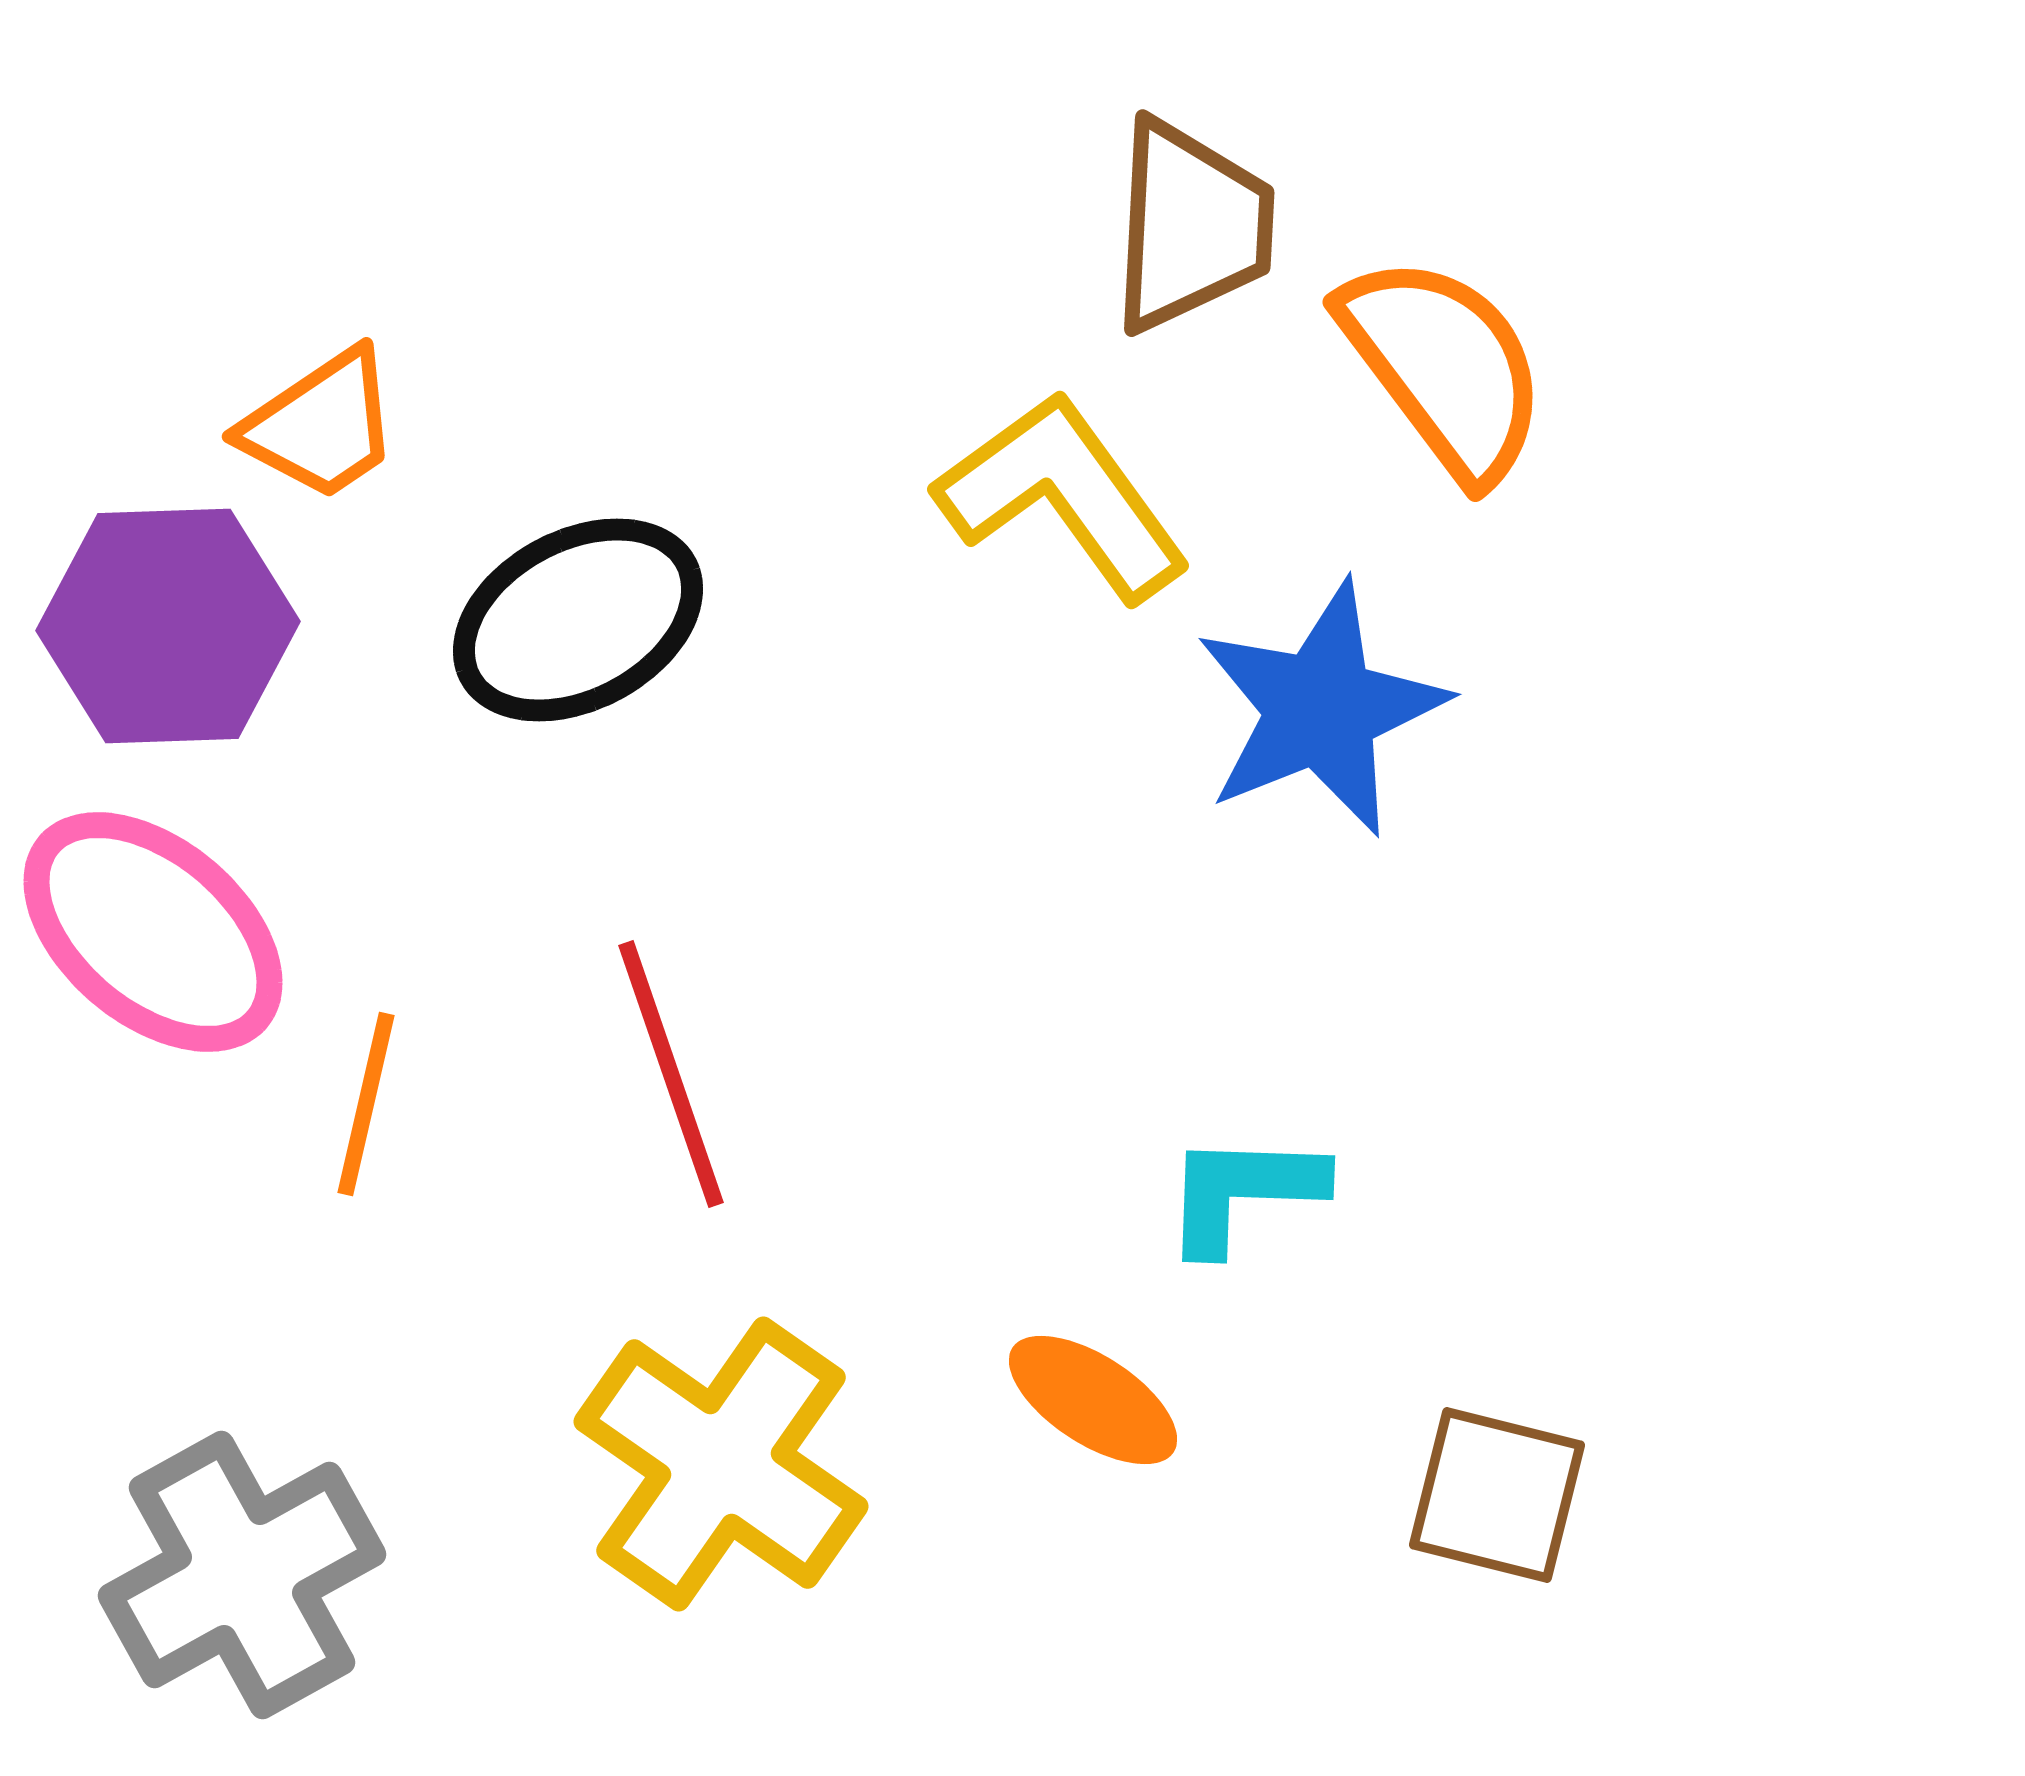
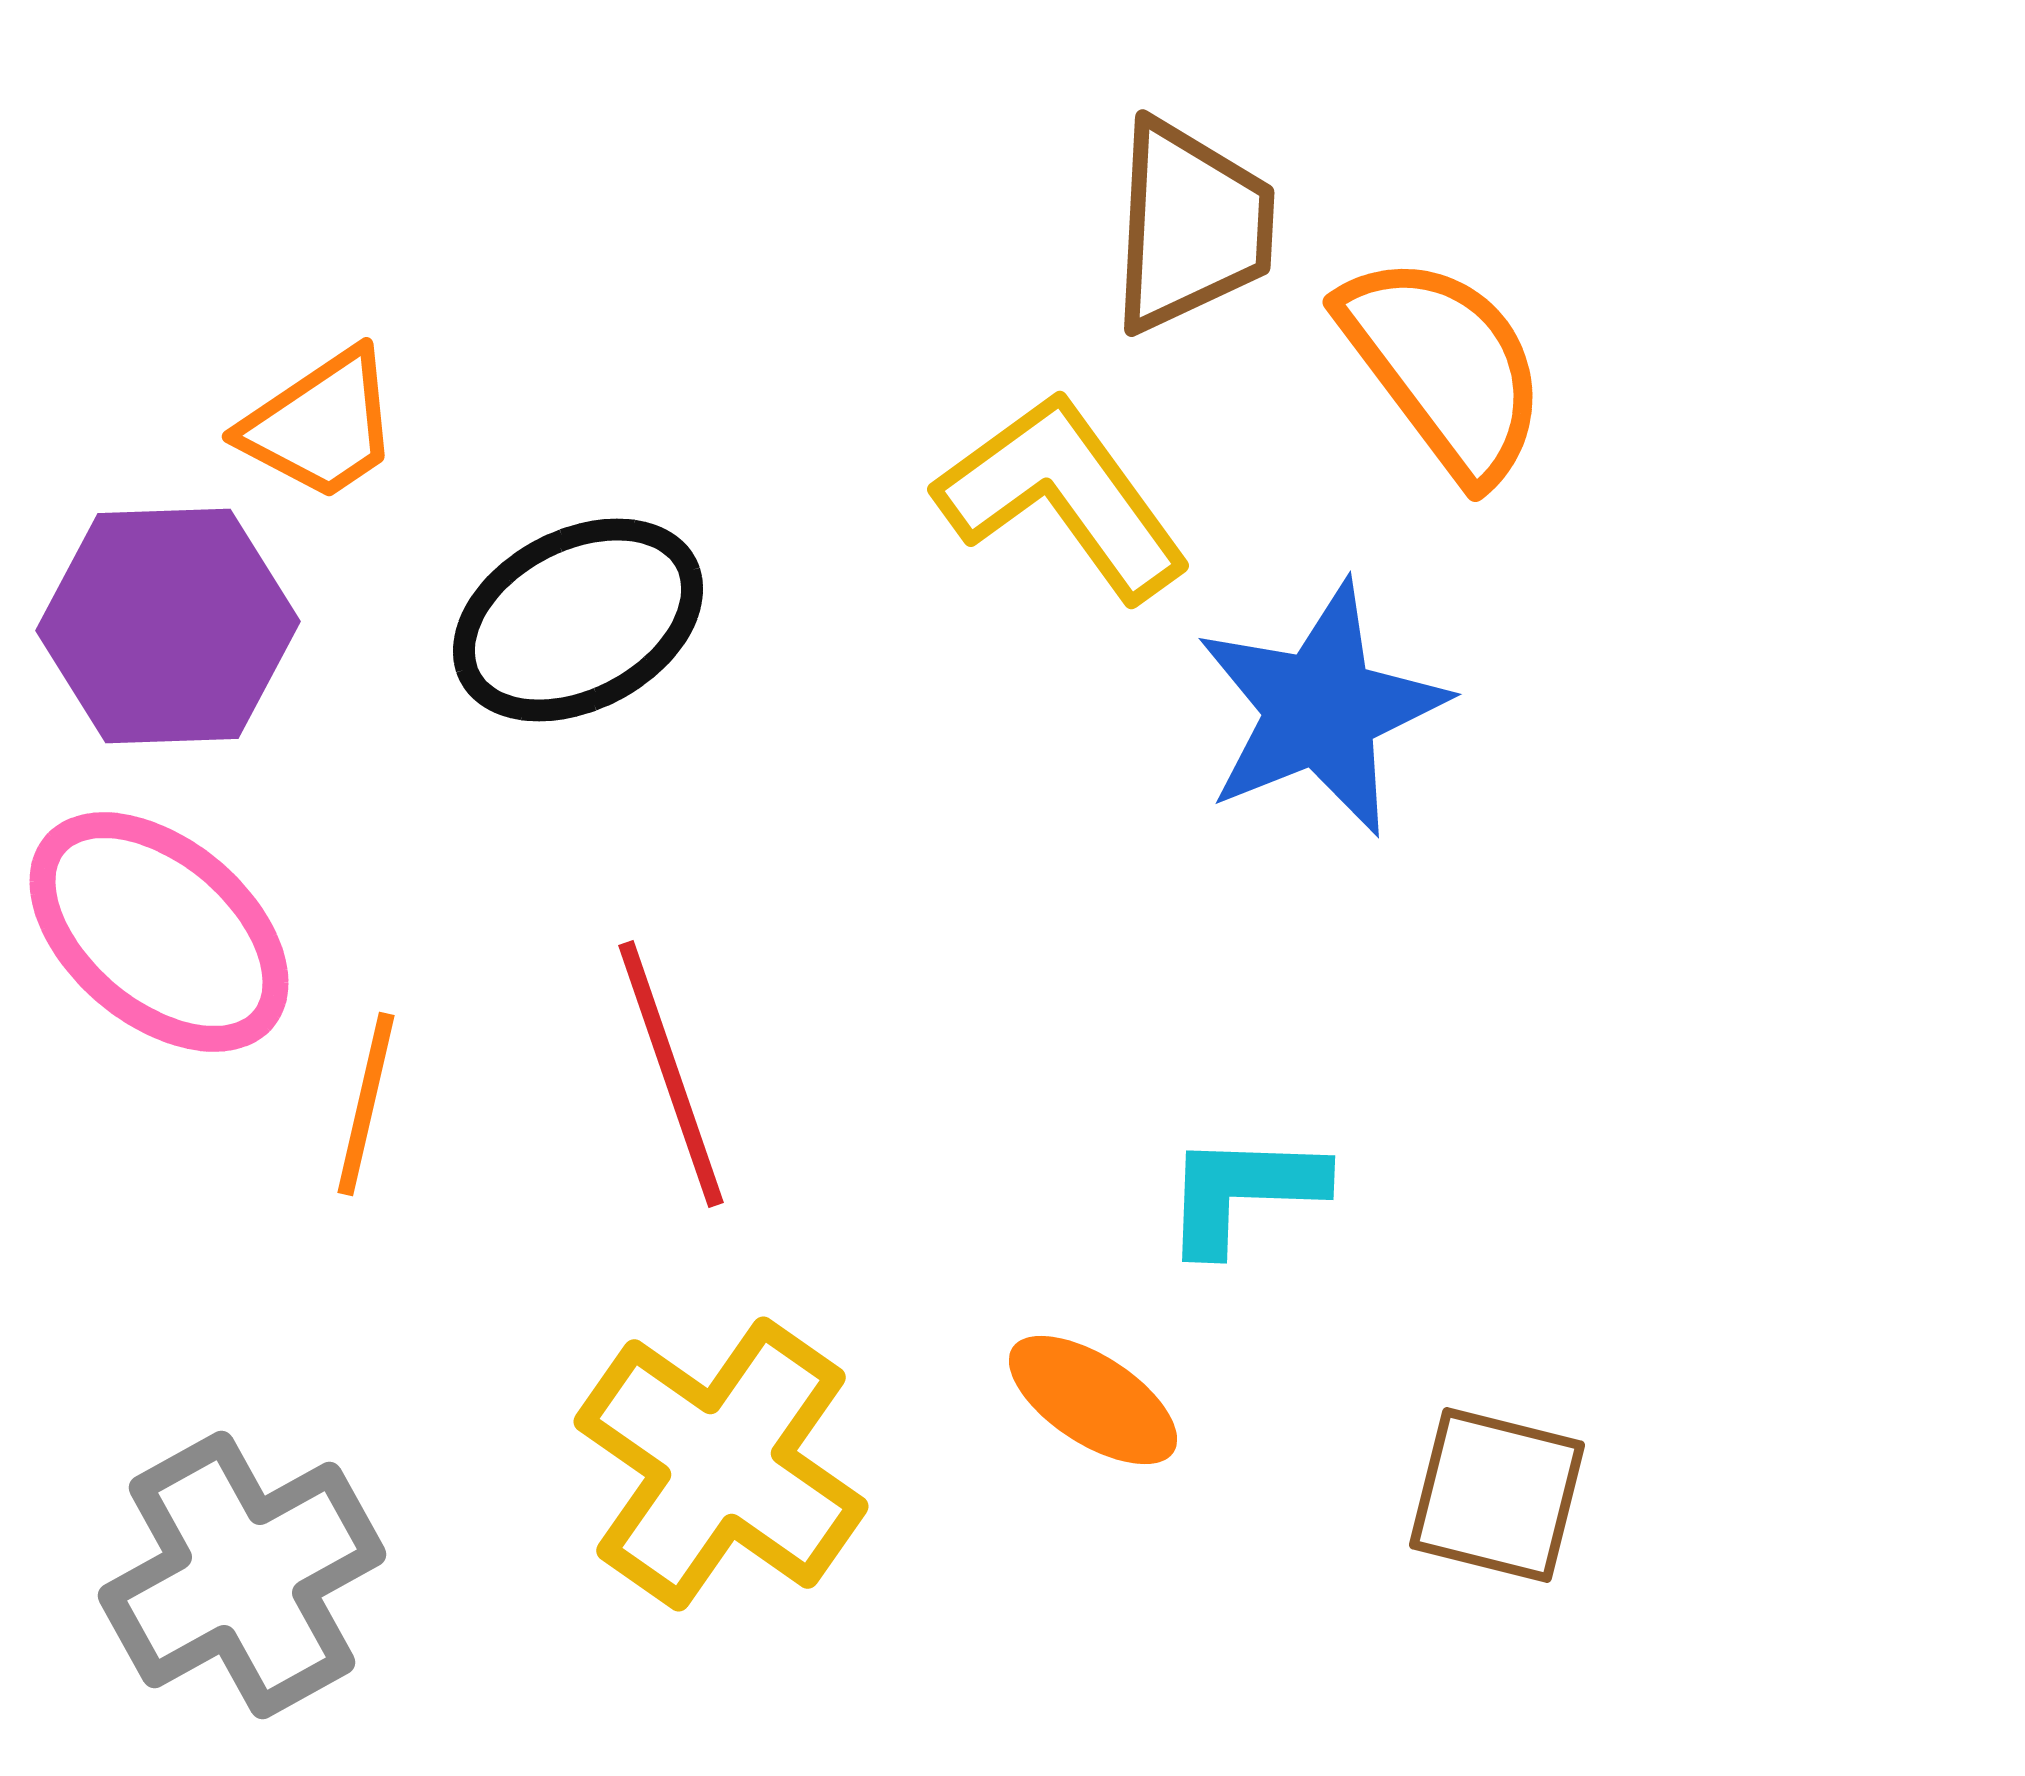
pink ellipse: moved 6 px right
